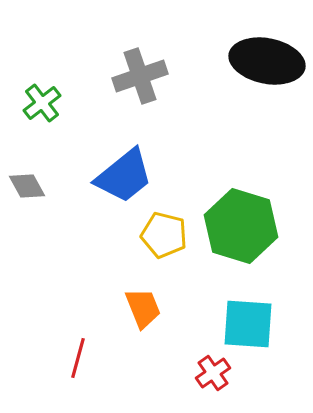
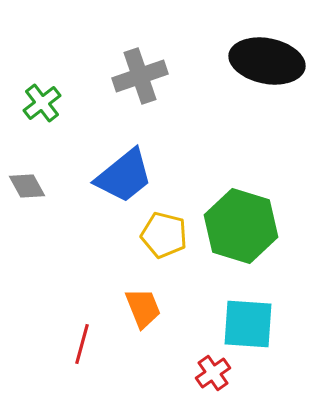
red line: moved 4 px right, 14 px up
